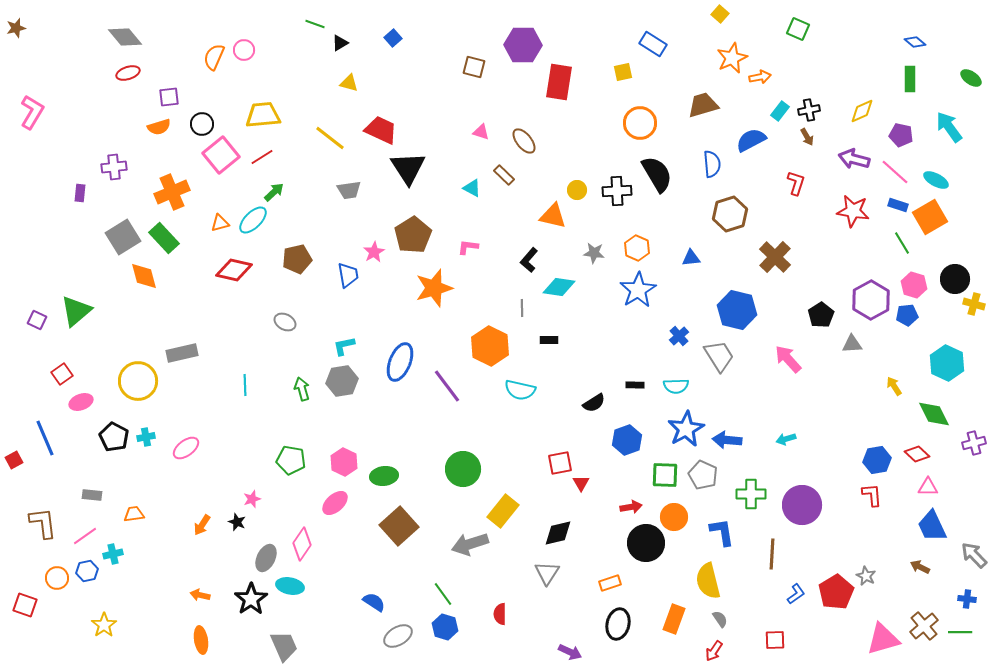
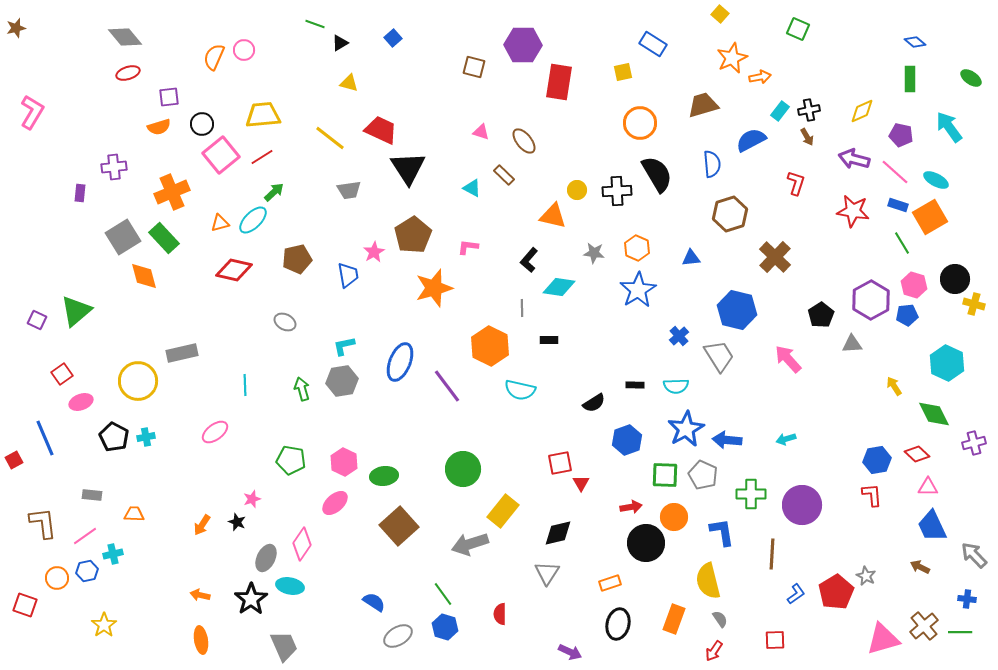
pink ellipse at (186, 448): moved 29 px right, 16 px up
orange trapezoid at (134, 514): rotated 10 degrees clockwise
